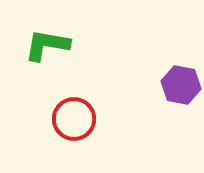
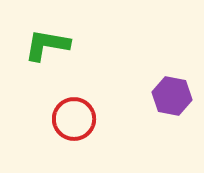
purple hexagon: moved 9 px left, 11 px down
